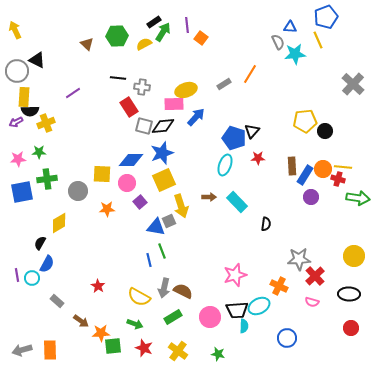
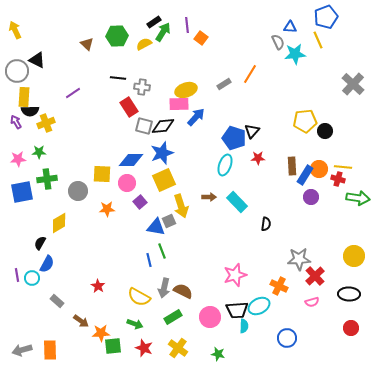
pink rectangle at (174, 104): moved 5 px right
purple arrow at (16, 122): rotated 88 degrees clockwise
orange circle at (323, 169): moved 4 px left
pink semicircle at (312, 302): rotated 32 degrees counterclockwise
yellow cross at (178, 351): moved 3 px up
